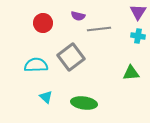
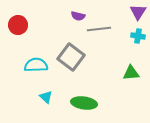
red circle: moved 25 px left, 2 px down
gray square: rotated 16 degrees counterclockwise
